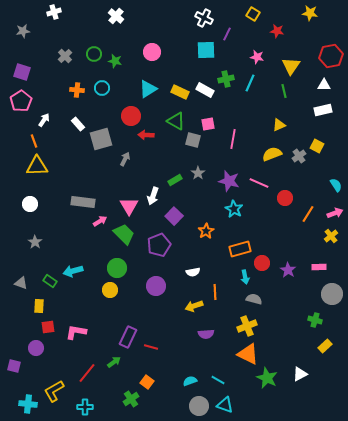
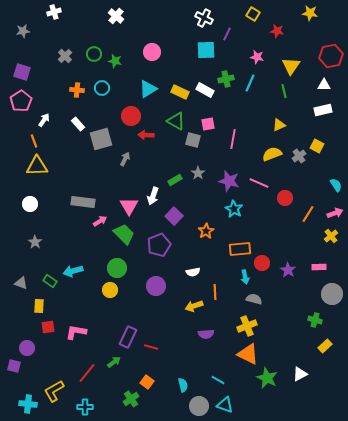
orange rectangle at (240, 249): rotated 10 degrees clockwise
purple circle at (36, 348): moved 9 px left
cyan semicircle at (190, 381): moved 7 px left, 4 px down; rotated 96 degrees clockwise
